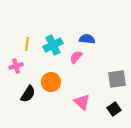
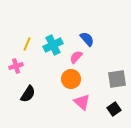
blue semicircle: rotated 42 degrees clockwise
yellow line: rotated 16 degrees clockwise
orange circle: moved 20 px right, 3 px up
